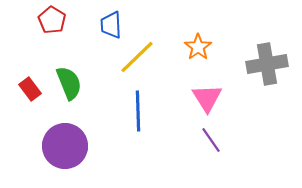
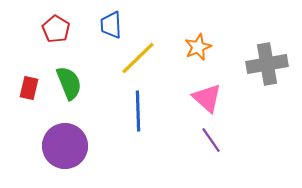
red pentagon: moved 4 px right, 9 px down
orange star: rotated 12 degrees clockwise
yellow line: moved 1 px right, 1 px down
red rectangle: moved 1 px left, 1 px up; rotated 50 degrees clockwise
pink triangle: rotated 16 degrees counterclockwise
